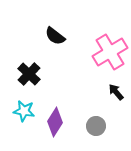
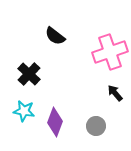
pink cross: rotated 12 degrees clockwise
black arrow: moved 1 px left, 1 px down
purple diamond: rotated 12 degrees counterclockwise
